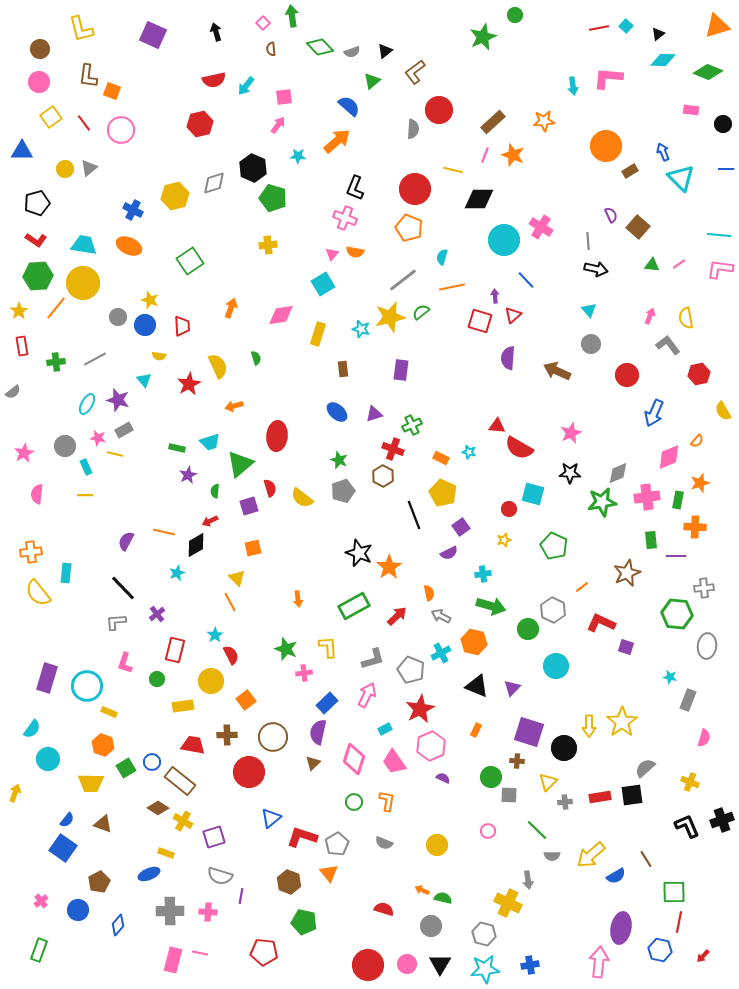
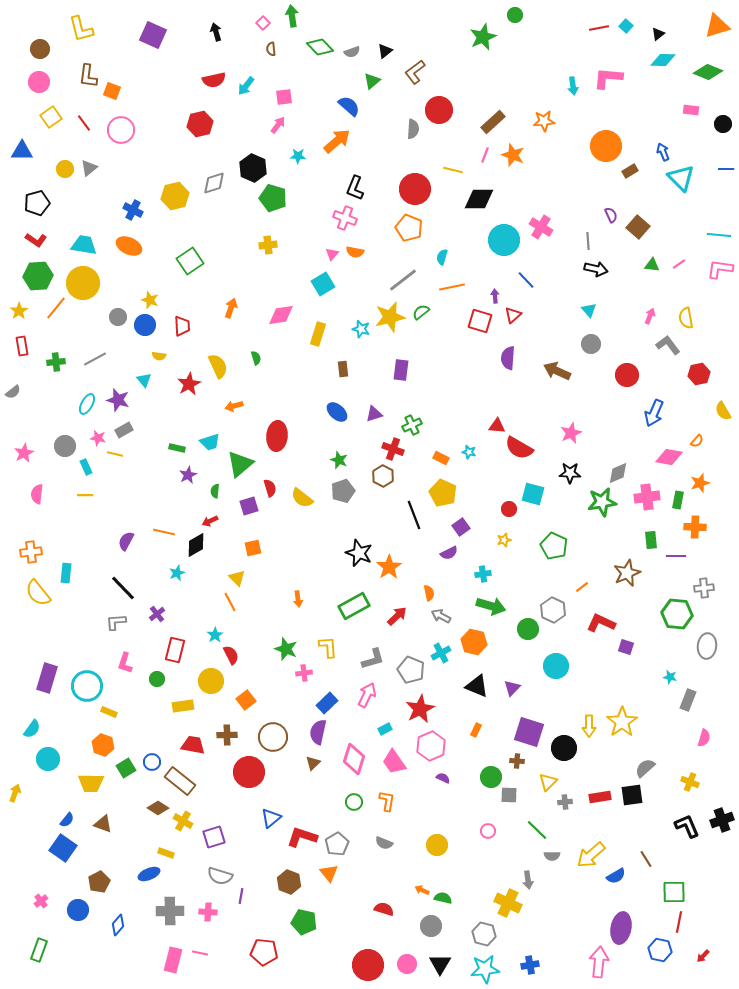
pink diamond at (669, 457): rotated 32 degrees clockwise
